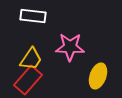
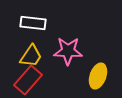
white rectangle: moved 7 px down
pink star: moved 2 px left, 4 px down
yellow trapezoid: moved 3 px up
